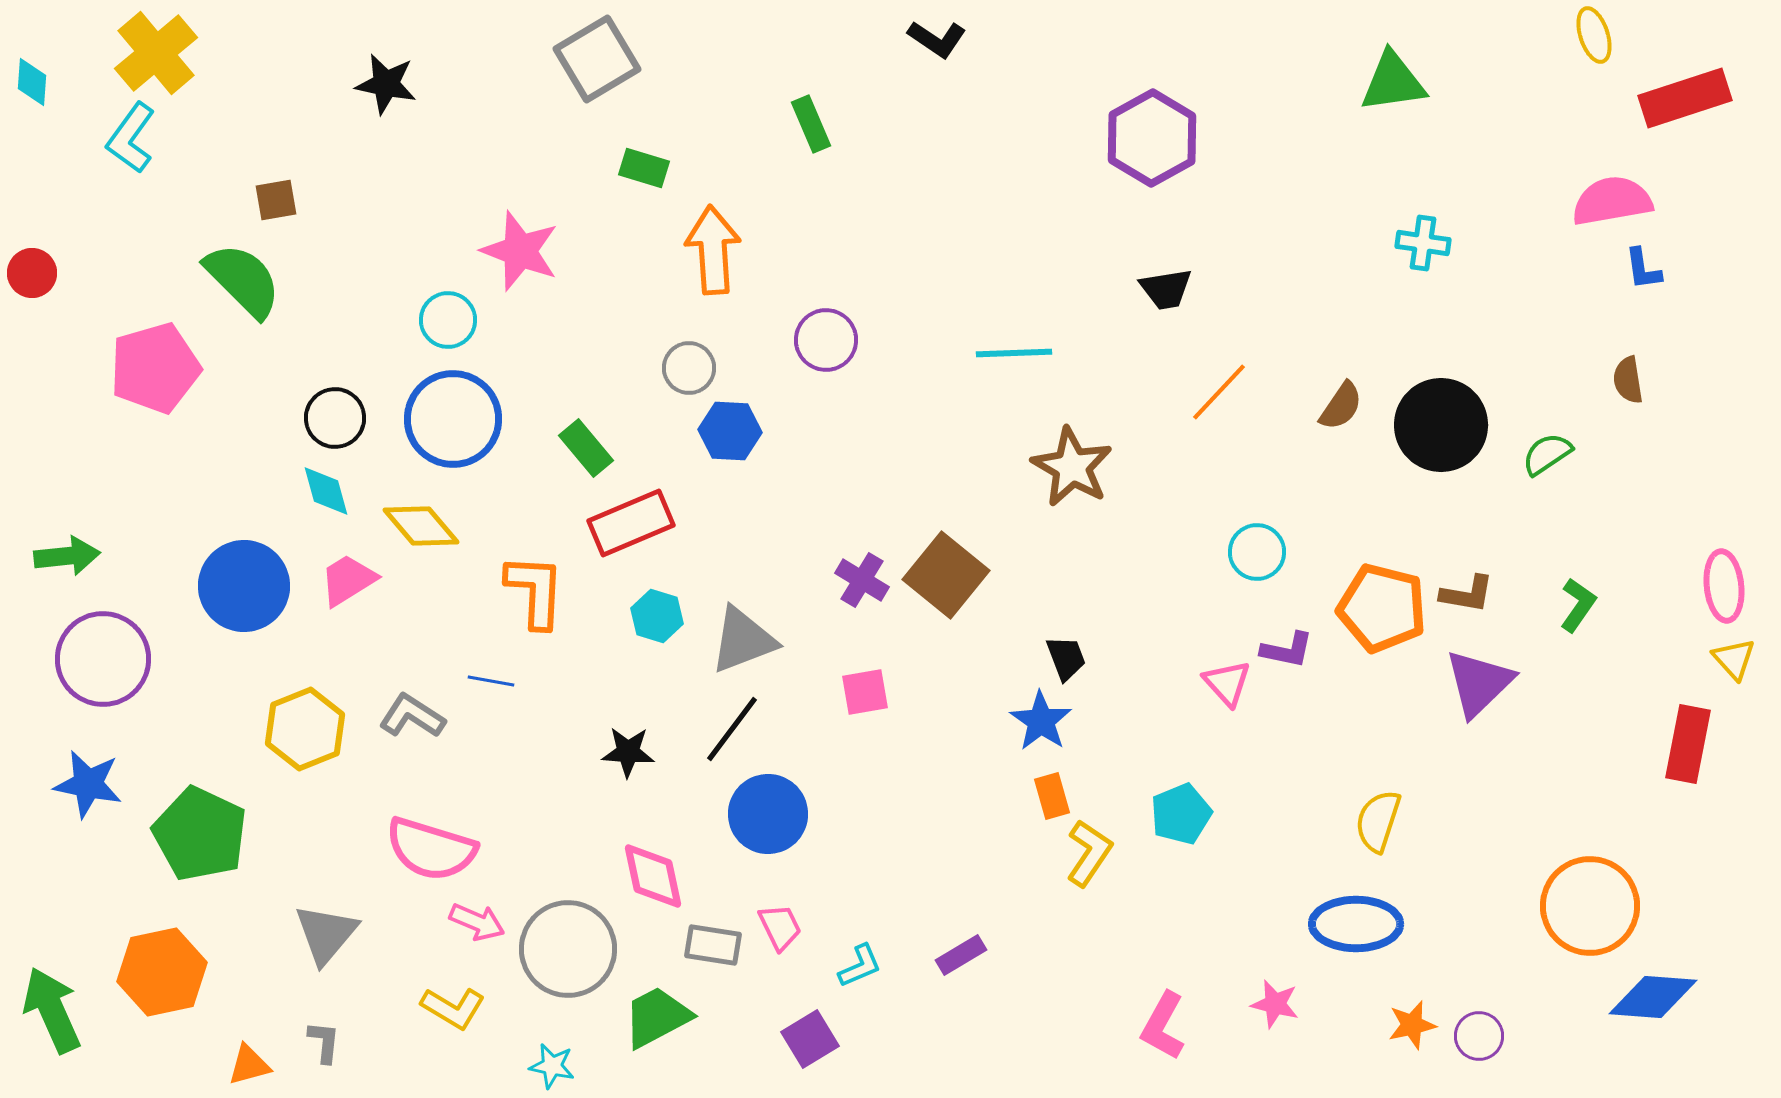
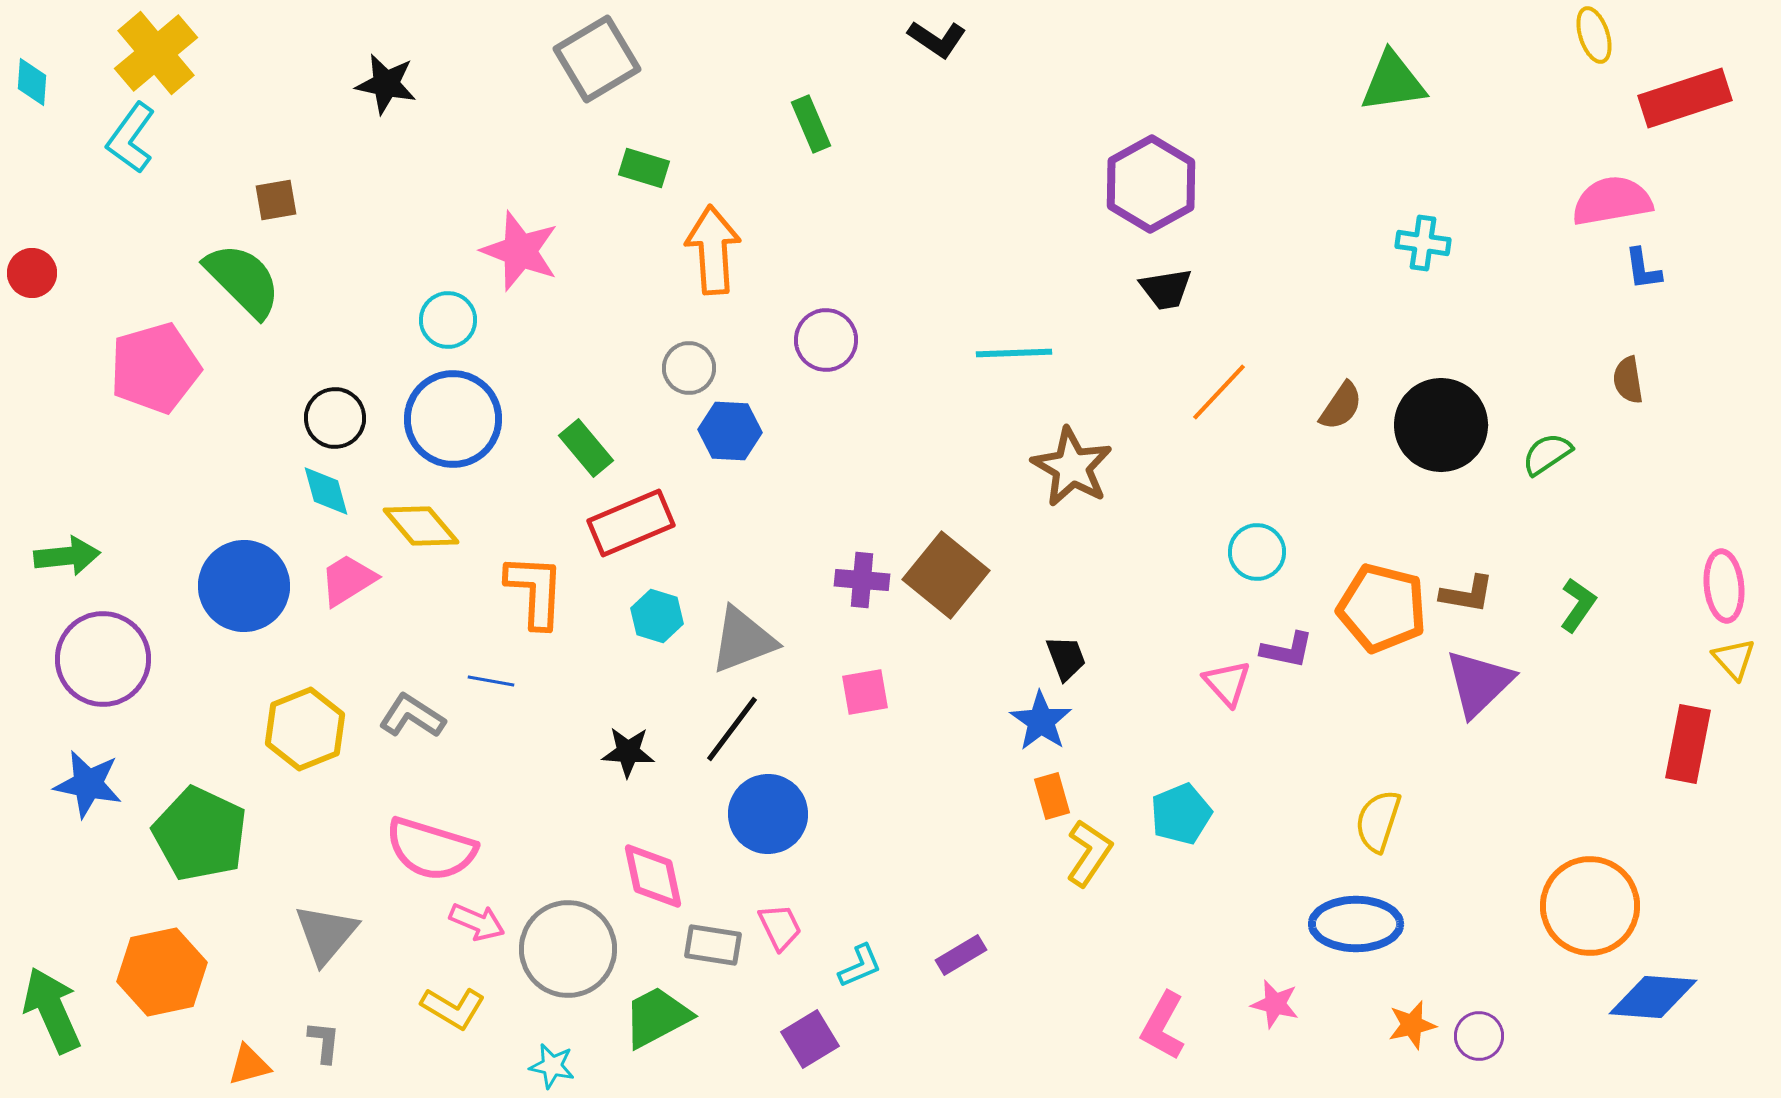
purple hexagon at (1152, 138): moved 1 px left, 46 px down
purple cross at (862, 580): rotated 26 degrees counterclockwise
